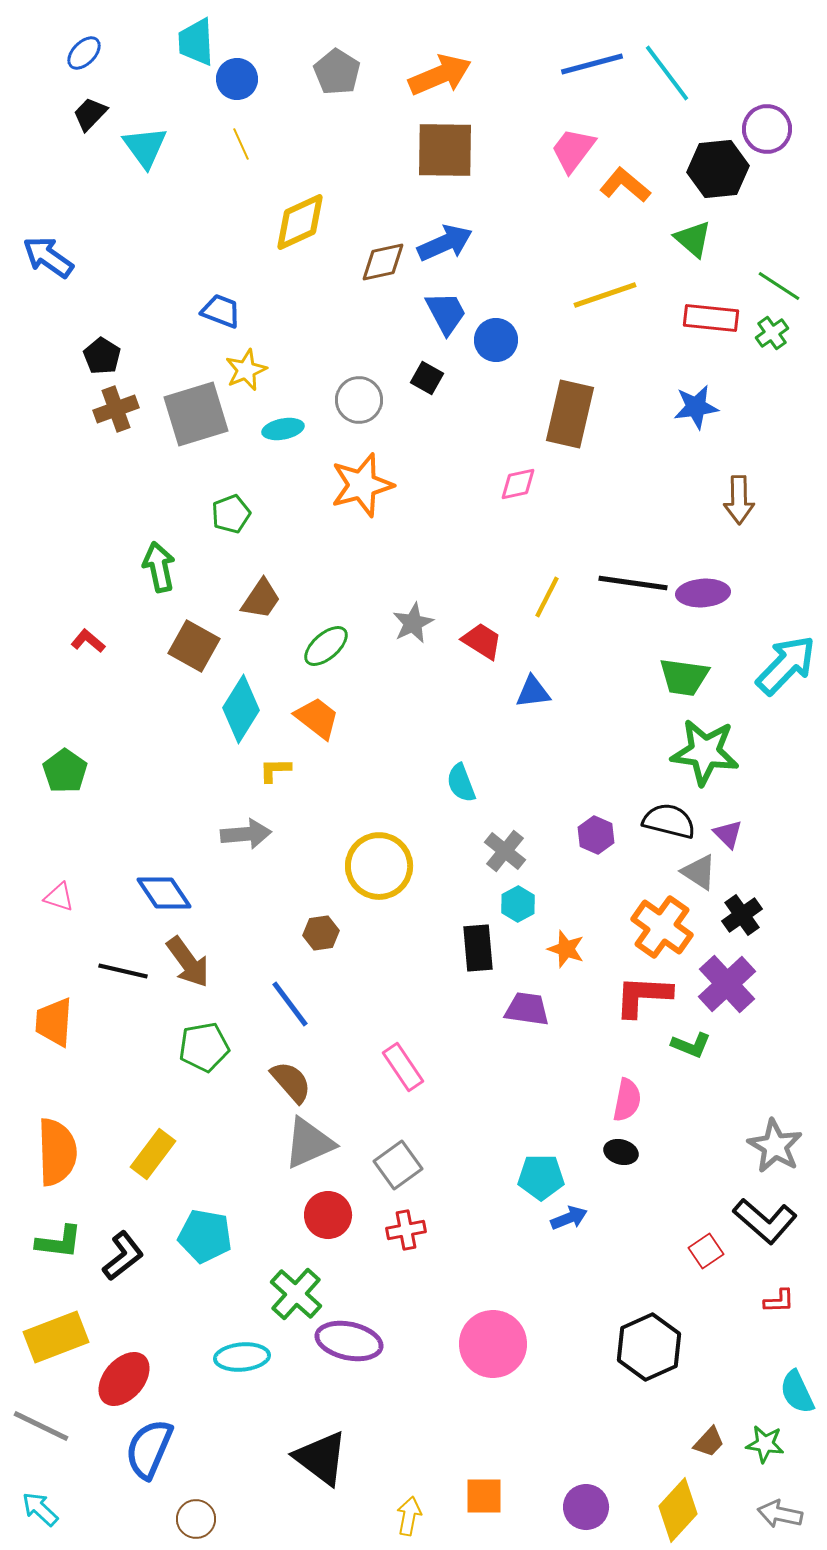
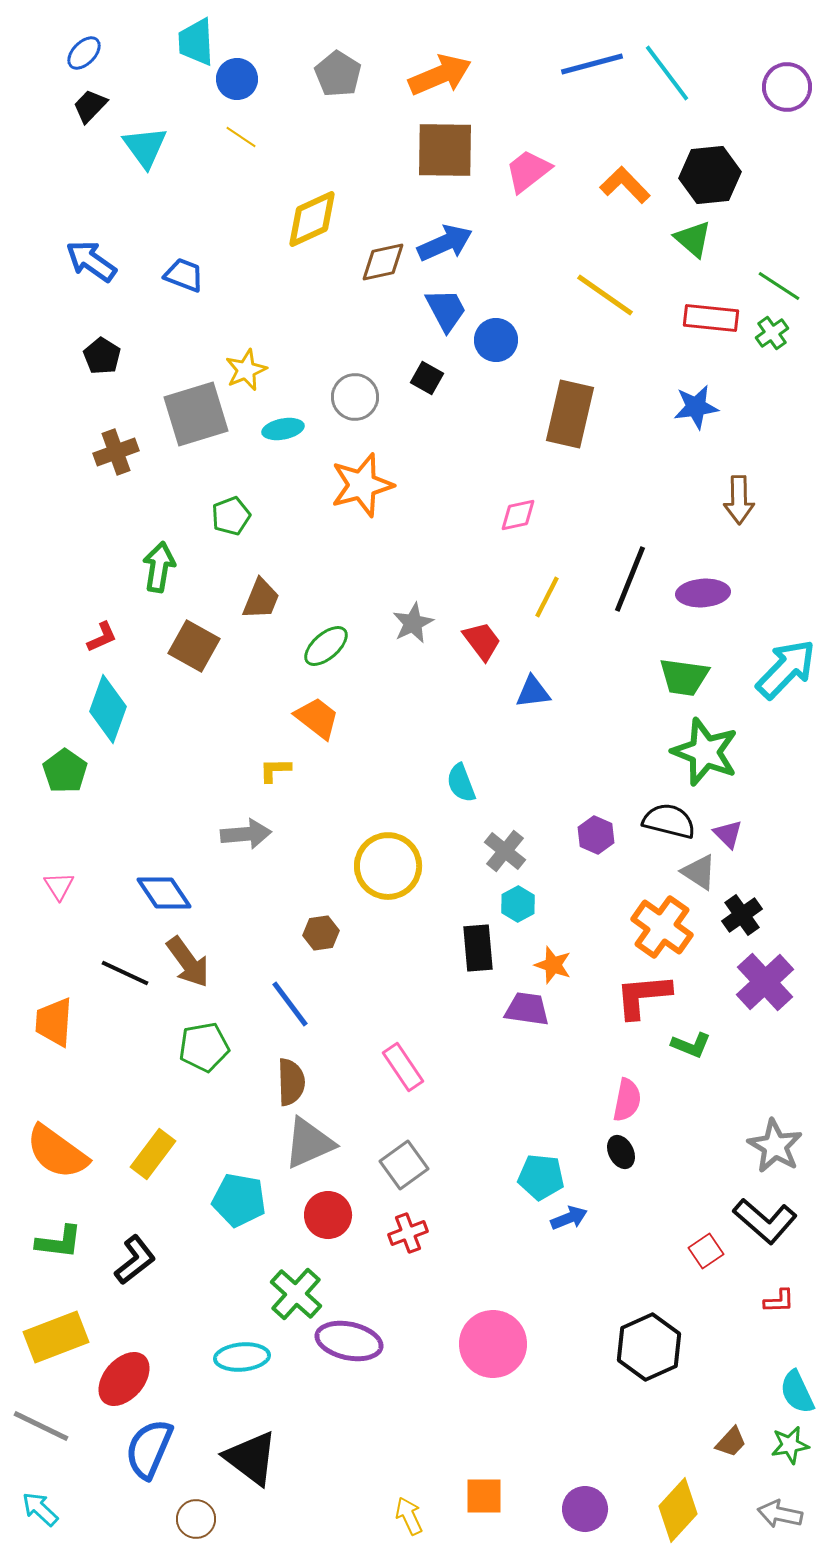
gray pentagon at (337, 72): moved 1 px right, 2 px down
black trapezoid at (90, 114): moved 8 px up
purple circle at (767, 129): moved 20 px right, 42 px up
yellow line at (241, 144): moved 7 px up; rotated 32 degrees counterclockwise
pink trapezoid at (573, 150): moved 45 px left, 21 px down; rotated 15 degrees clockwise
black hexagon at (718, 169): moved 8 px left, 6 px down
orange L-shape at (625, 185): rotated 6 degrees clockwise
yellow diamond at (300, 222): moved 12 px right, 3 px up
blue arrow at (48, 257): moved 43 px right, 4 px down
yellow line at (605, 295): rotated 54 degrees clockwise
blue trapezoid at (221, 311): moved 37 px left, 36 px up
blue trapezoid at (446, 313): moved 3 px up
gray circle at (359, 400): moved 4 px left, 3 px up
brown cross at (116, 409): moved 43 px down
pink diamond at (518, 484): moved 31 px down
green pentagon at (231, 514): moved 2 px down
green arrow at (159, 567): rotated 21 degrees clockwise
black line at (633, 583): moved 3 px left, 4 px up; rotated 76 degrees counterclockwise
brown trapezoid at (261, 599): rotated 12 degrees counterclockwise
red L-shape at (88, 641): moved 14 px right, 4 px up; rotated 116 degrees clockwise
red trapezoid at (482, 641): rotated 21 degrees clockwise
cyan arrow at (786, 665): moved 4 px down
cyan diamond at (241, 709): moved 133 px left; rotated 12 degrees counterclockwise
green star at (705, 752): rotated 14 degrees clockwise
yellow circle at (379, 866): moved 9 px right
pink triangle at (59, 897): moved 11 px up; rotated 40 degrees clockwise
orange star at (566, 949): moved 13 px left, 16 px down
black line at (123, 971): moved 2 px right, 2 px down; rotated 12 degrees clockwise
purple cross at (727, 984): moved 38 px right, 2 px up
red L-shape at (643, 996): rotated 8 degrees counterclockwise
brown semicircle at (291, 1082): rotated 39 degrees clockwise
orange semicircle at (57, 1152): rotated 128 degrees clockwise
black ellipse at (621, 1152): rotated 48 degrees clockwise
gray square at (398, 1165): moved 6 px right
cyan pentagon at (541, 1177): rotated 6 degrees clockwise
red cross at (406, 1230): moved 2 px right, 3 px down; rotated 9 degrees counterclockwise
cyan pentagon at (205, 1236): moved 34 px right, 36 px up
black L-shape at (123, 1256): moved 12 px right, 4 px down
brown trapezoid at (709, 1442): moved 22 px right
green star at (765, 1444): moved 25 px right, 1 px down; rotated 18 degrees counterclockwise
black triangle at (321, 1458): moved 70 px left
purple circle at (586, 1507): moved 1 px left, 2 px down
yellow arrow at (409, 1516): rotated 36 degrees counterclockwise
